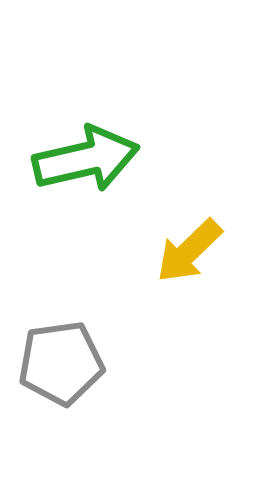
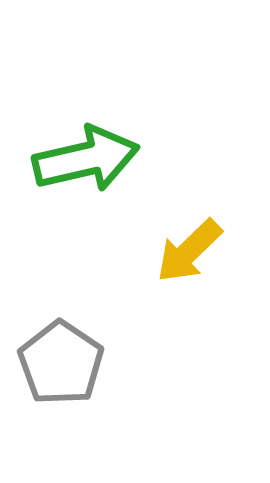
gray pentagon: rotated 30 degrees counterclockwise
